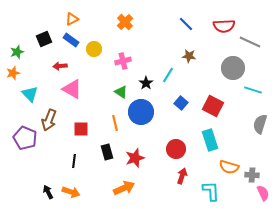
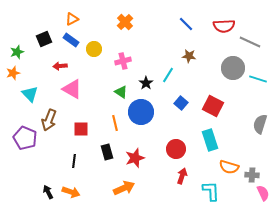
cyan line at (253, 90): moved 5 px right, 11 px up
